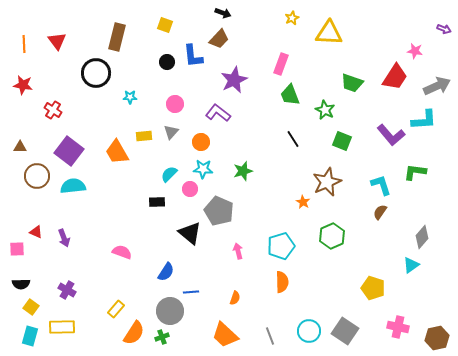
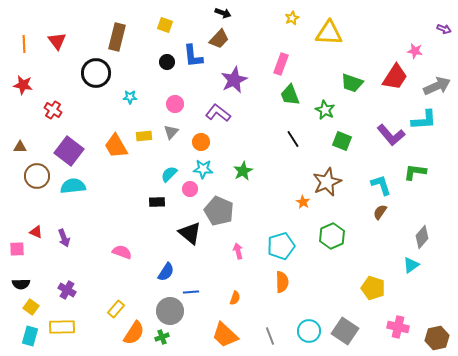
orange trapezoid at (117, 152): moved 1 px left, 6 px up
green star at (243, 171): rotated 12 degrees counterclockwise
